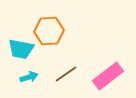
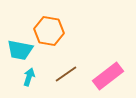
orange hexagon: rotated 12 degrees clockwise
cyan trapezoid: moved 1 px left, 1 px down
cyan arrow: rotated 54 degrees counterclockwise
